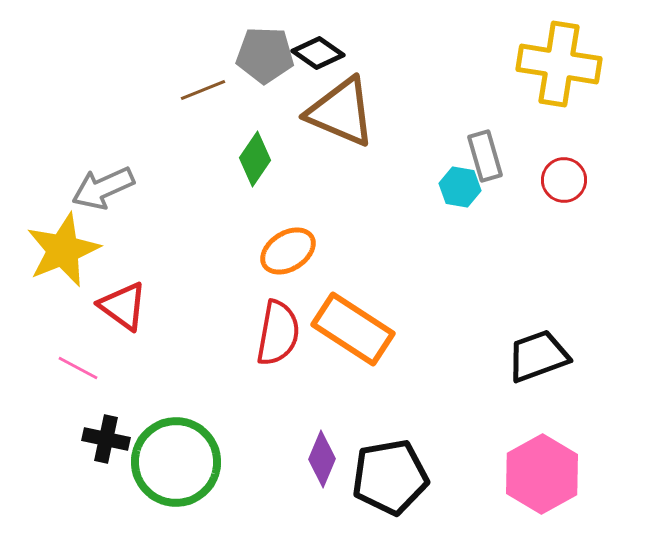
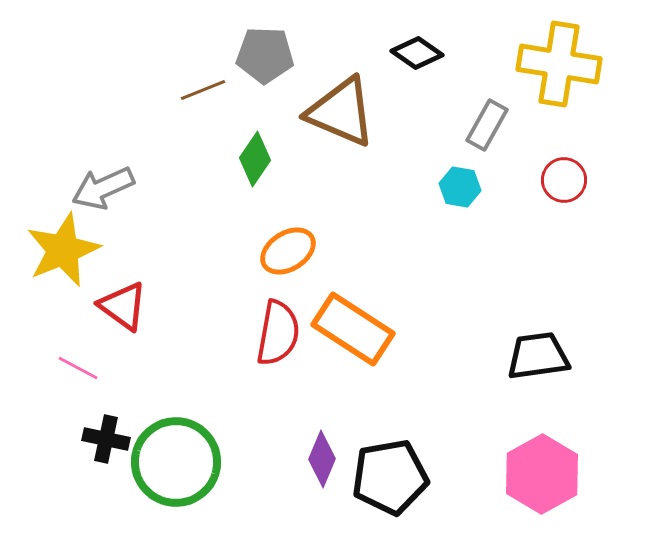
black diamond: moved 99 px right
gray rectangle: moved 2 px right, 31 px up; rotated 45 degrees clockwise
black trapezoid: rotated 12 degrees clockwise
